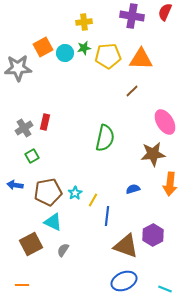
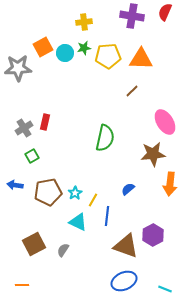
blue semicircle: moved 5 px left; rotated 24 degrees counterclockwise
cyan triangle: moved 25 px right
brown square: moved 3 px right
